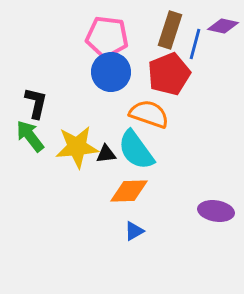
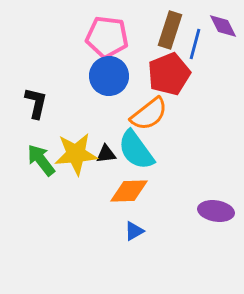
purple diamond: rotated 52 degrees clockwise
blue circle: moved 2 px left, 4 px down
orange semicircle: rotated 123 degrees clockwise
green arrow: moved 11 px right, 24 px down
yellow star: moved 1 px left, 7 px down
